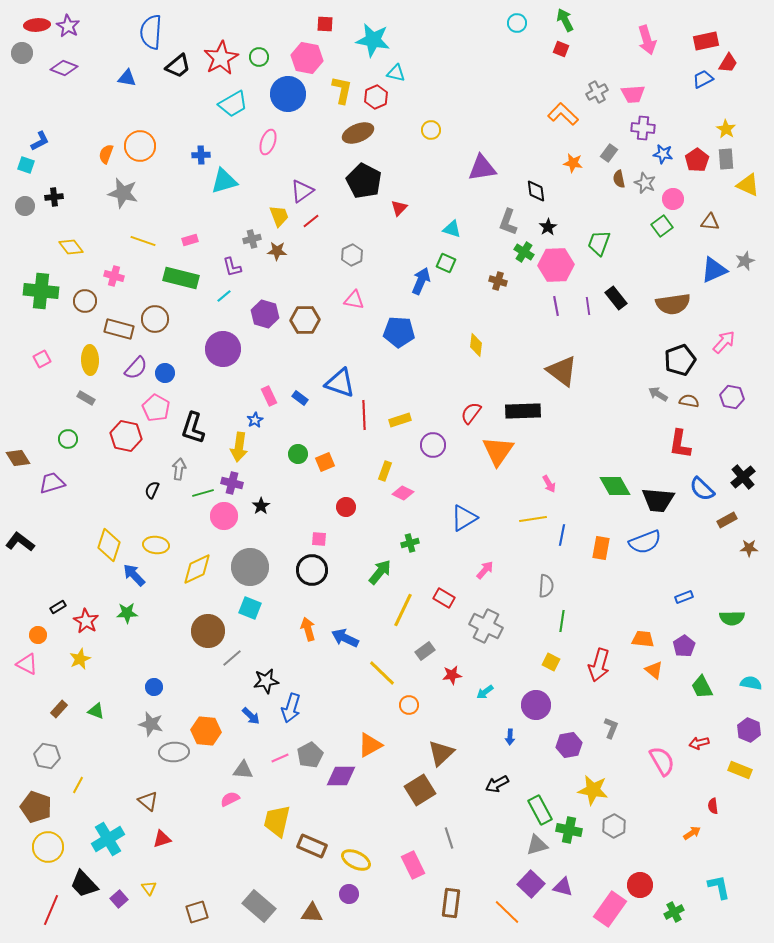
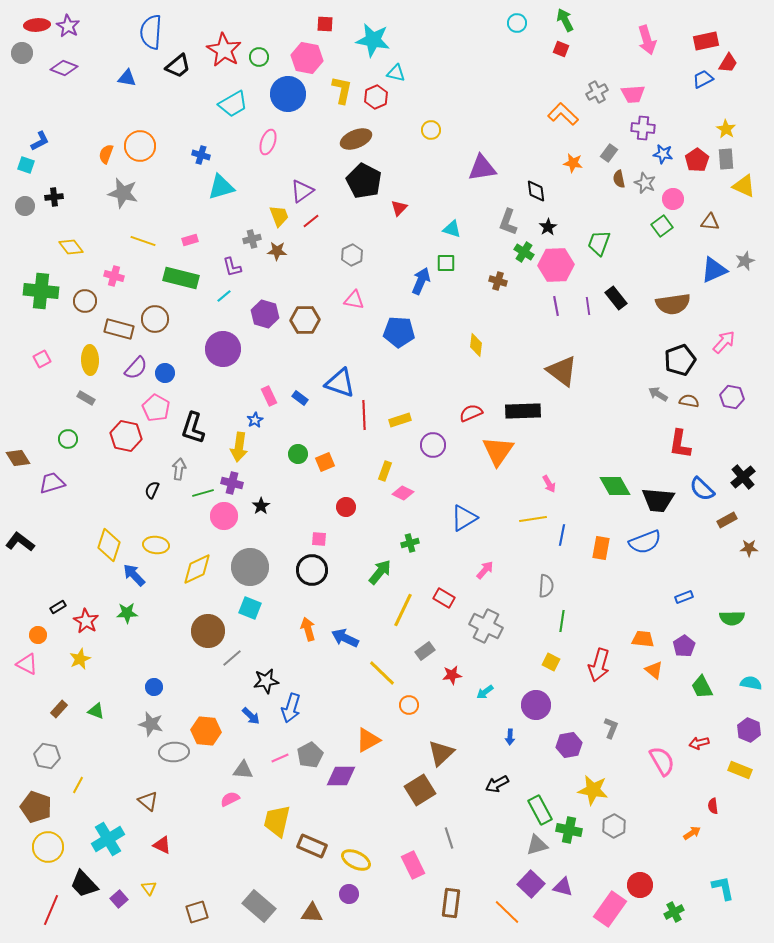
red star at (221, 58): moved 3 px right, 8 px up; rotated 12 degrees counterclockwise
brown ellipse at (358, 133): moved 2 px left, 6 px down
blue cross at (201, 155): rotated 18 degrees clockwise
cyan triangle at (224, 181): moved 3 px left, 6 px down
yellow triangle at (748, 185): moved 4 px left, 1 px down
green square at (446, 263): rotated 24 degrees counterclockwise
red semicircle at (471, 413): rotated 30 degrees clockwise
orange triangle at (370, 745): moved 2 px left, 5 px up
red triangle at (162, 839): moved 6 px down; rotated 42 degrees clockwise
cyan L-shape at (719, 887): moved 4 px right, 1 px down
